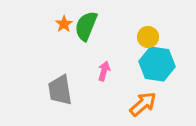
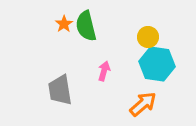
green semicircle: rotated 36 degrees counterclockwise
